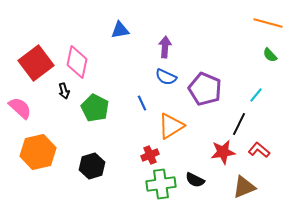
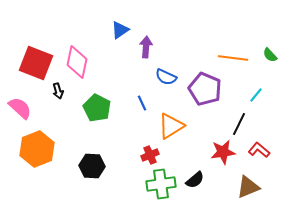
orange line: moved 35 px left, 35 px down; rotated 8 degrees counterclockwise
blue triangle: rotated 24 degrees counterclockwise
purple arrow: moved 19 px left
red square: rotated 32 degrees counterclockwise
black arrow: moved 6 px left
green pentagon: moved 2 px right
orange hexagon: moved 1 px left, 3 px up; rotated 8 degrees counterclockwise
black hexagon: rotated 20 degrees clockwise
black semicircle: rotated 66 degrees counterclockwise
brown triangle: moved 4 px right
